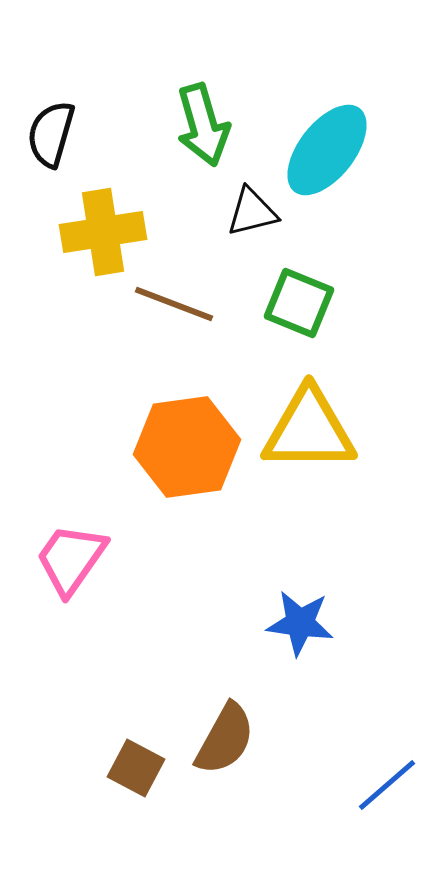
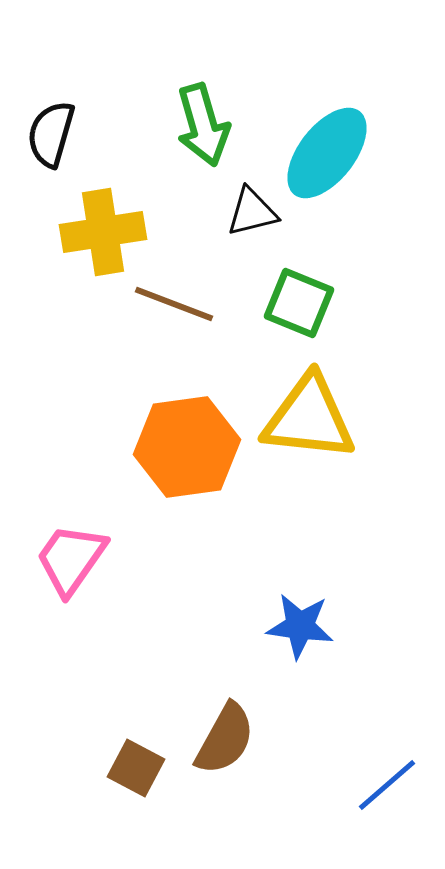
cyan ellipse: moved 3 px down
yellow triangle: moved 12 px up; rotated 6 degrees clockwise
blue star: moved 3 px down
